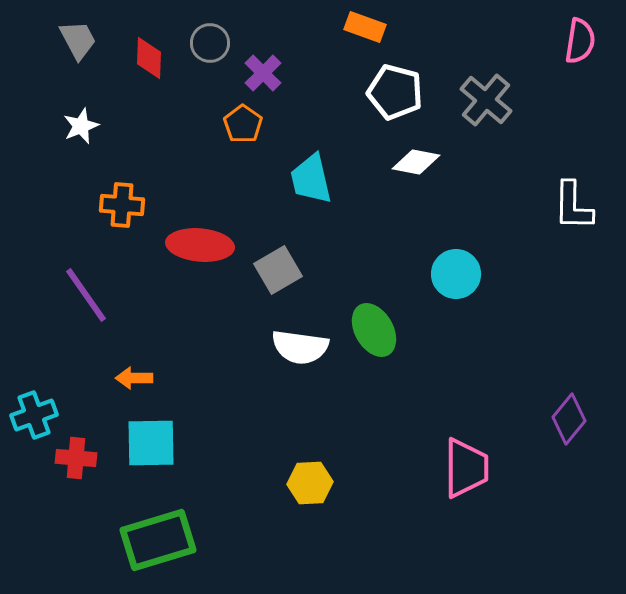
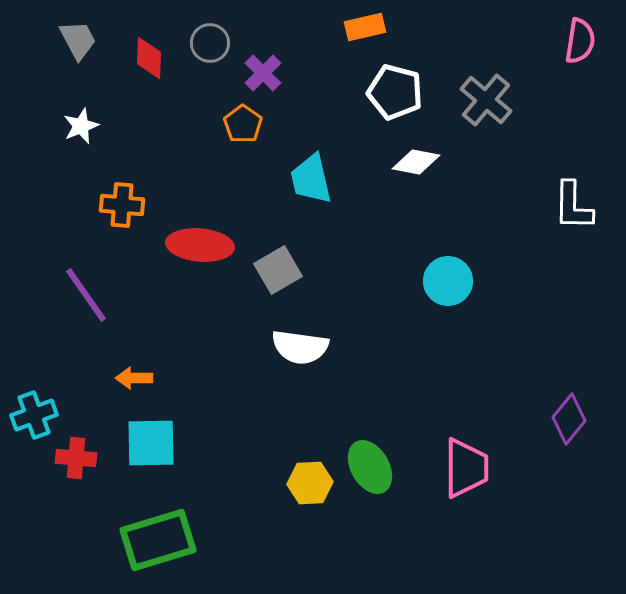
orange rectangle: rotated 33 degrees counterclockwise
cyan circle: moved 8 px left, 7 px down
green ellipse: moved 4 px left, 137 px down
